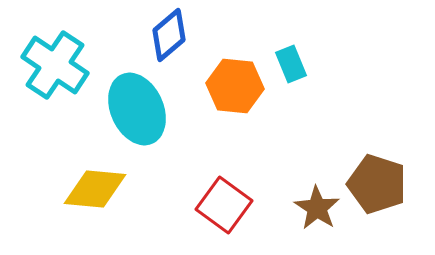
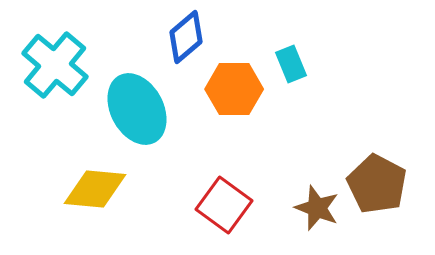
blue diamond: moved 17 px right, 2 px down
cyan cross: rotated 6 degrees clockwise
orange hexagon: moved 1 px left, 3 px down; rotated 6 degrees counterclockwise
cyan ellipse: rotated 4 degrees counterclockwise
brown pentagon: rotated 10 degrees clockwise
brown star: rotated 12 degrees counterclockwise
